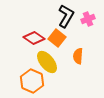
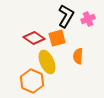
orange square: rotated 36 degrees clockwise
yellow ellipse: rotated 15 degrees clockwise
